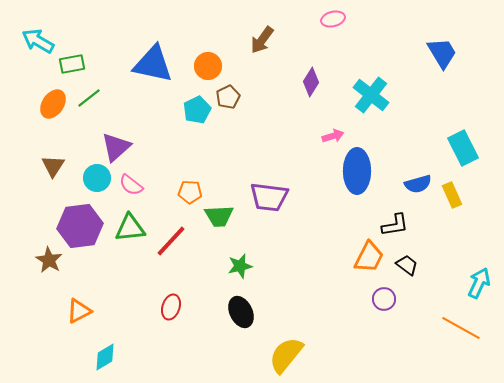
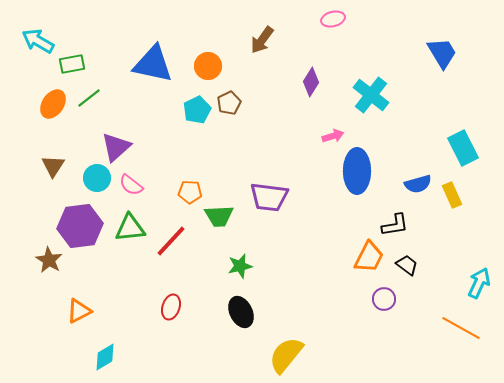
brown pentagon at (228, 97): moved 1 px right, 6 px down
